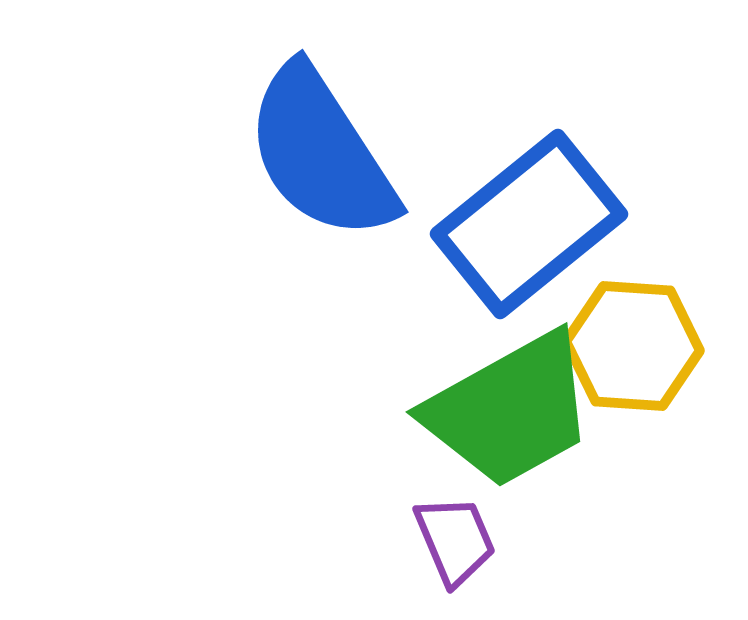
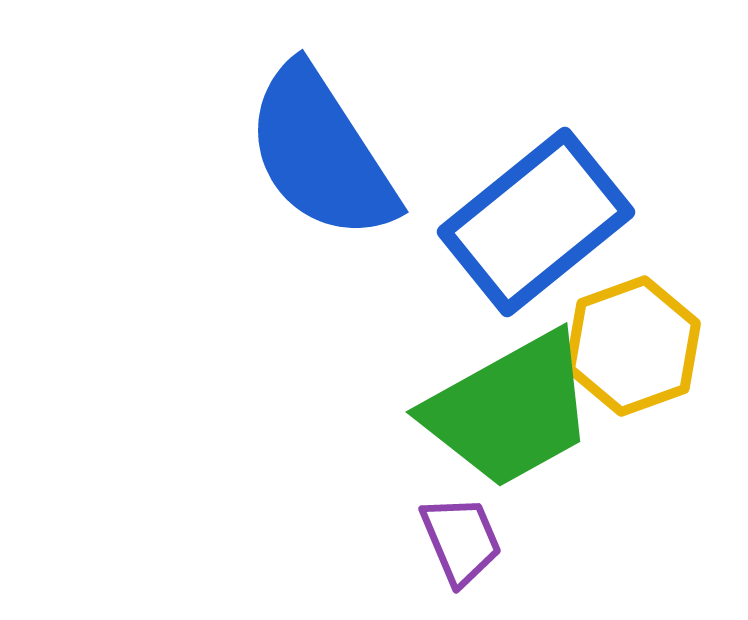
blue rectangle: moved 7 px right, 2 px up
yellow hexagon: rotated 24 degrees counterclockwise
purple trapezoid: moved 6 px right
